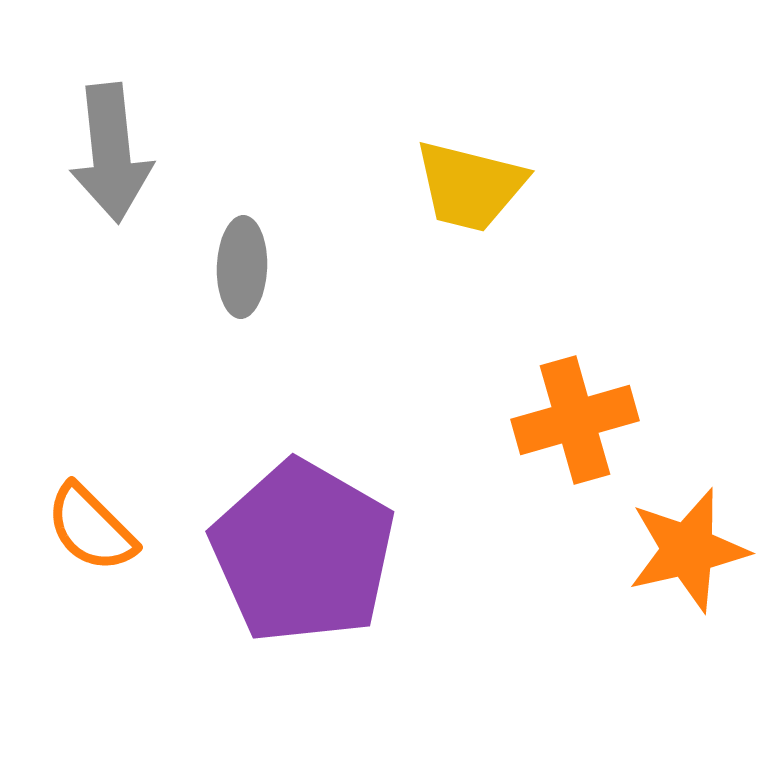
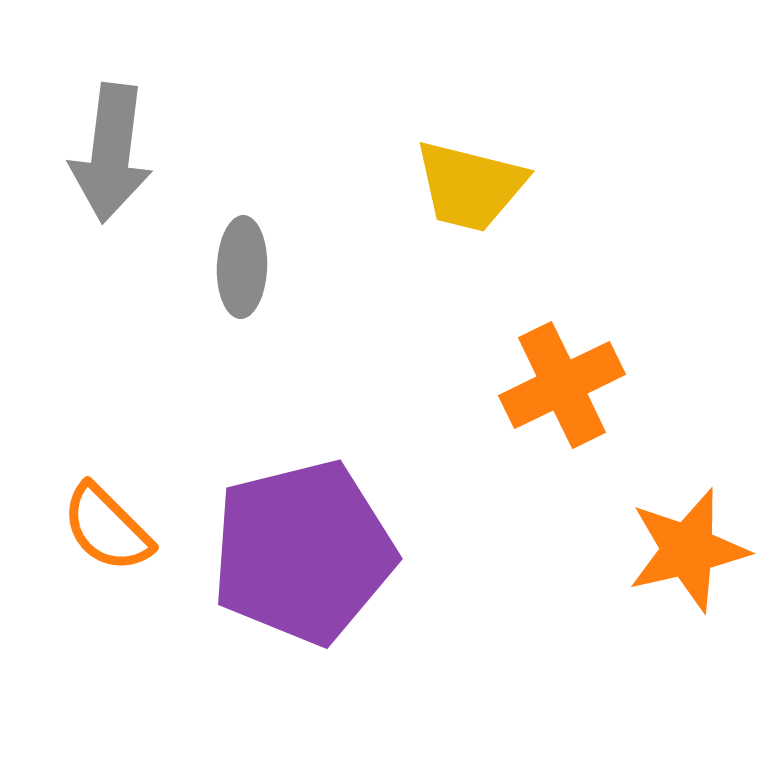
gray arrow: rotated 13 degrees clockwise
orange cross: moved 13 px left, 35 px up; rotated 10 degrees counterclockwise
orange semicircle: moved 16 px right
purple pentagon: rotated 28 degrees clockwise
